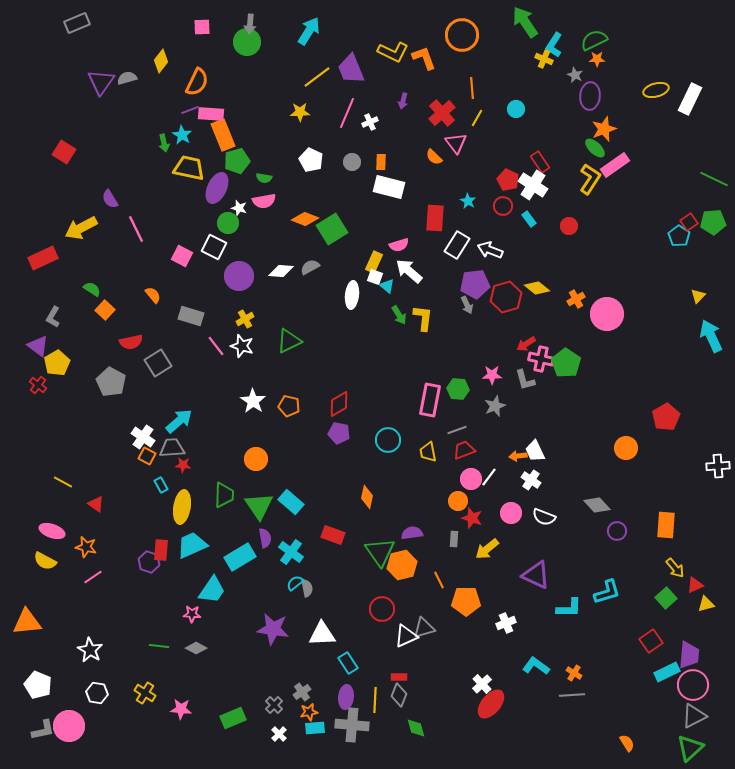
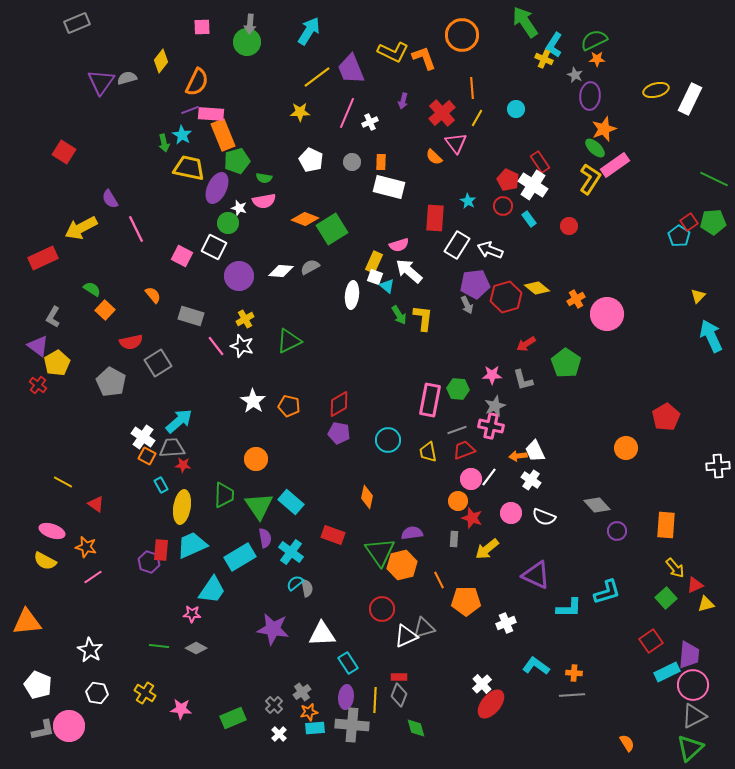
pink cross at (541, 359): moved 50 px left, 67 px down
gray L-shape at (525, 380): moved 2 px left
orange cross at (574, 673): rotated 28 degrees counterclockwise
